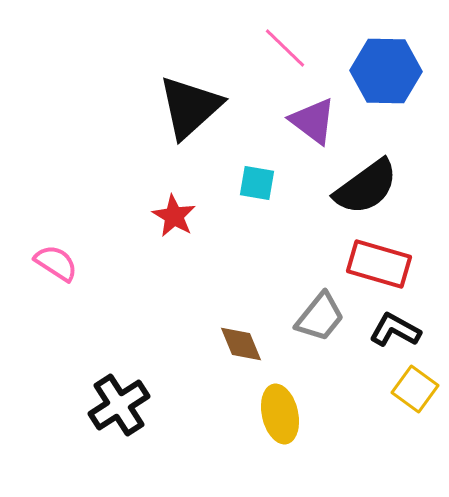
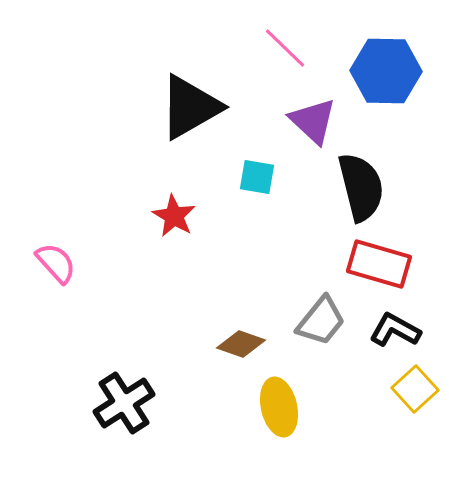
black triangle: rotated 12 degrees clockwise
purple triangle: rotated 6 degrees clockwise
cyan square: moved 6 px up
black semicircle: moved 5 px left; rotated 68 degrees counterclockwise
pink semicircle: rotated 15 degrees clockwise
gray trapezoid: moved 1 px right, 4 px down
brown diamond: rotated 48 degrees counterclockwise
yellow square: rotated 12 degrees clockwise
black cross: moved 5 px right, 2 px up
yellow ellipse: moved 1 px left, 7 px up
